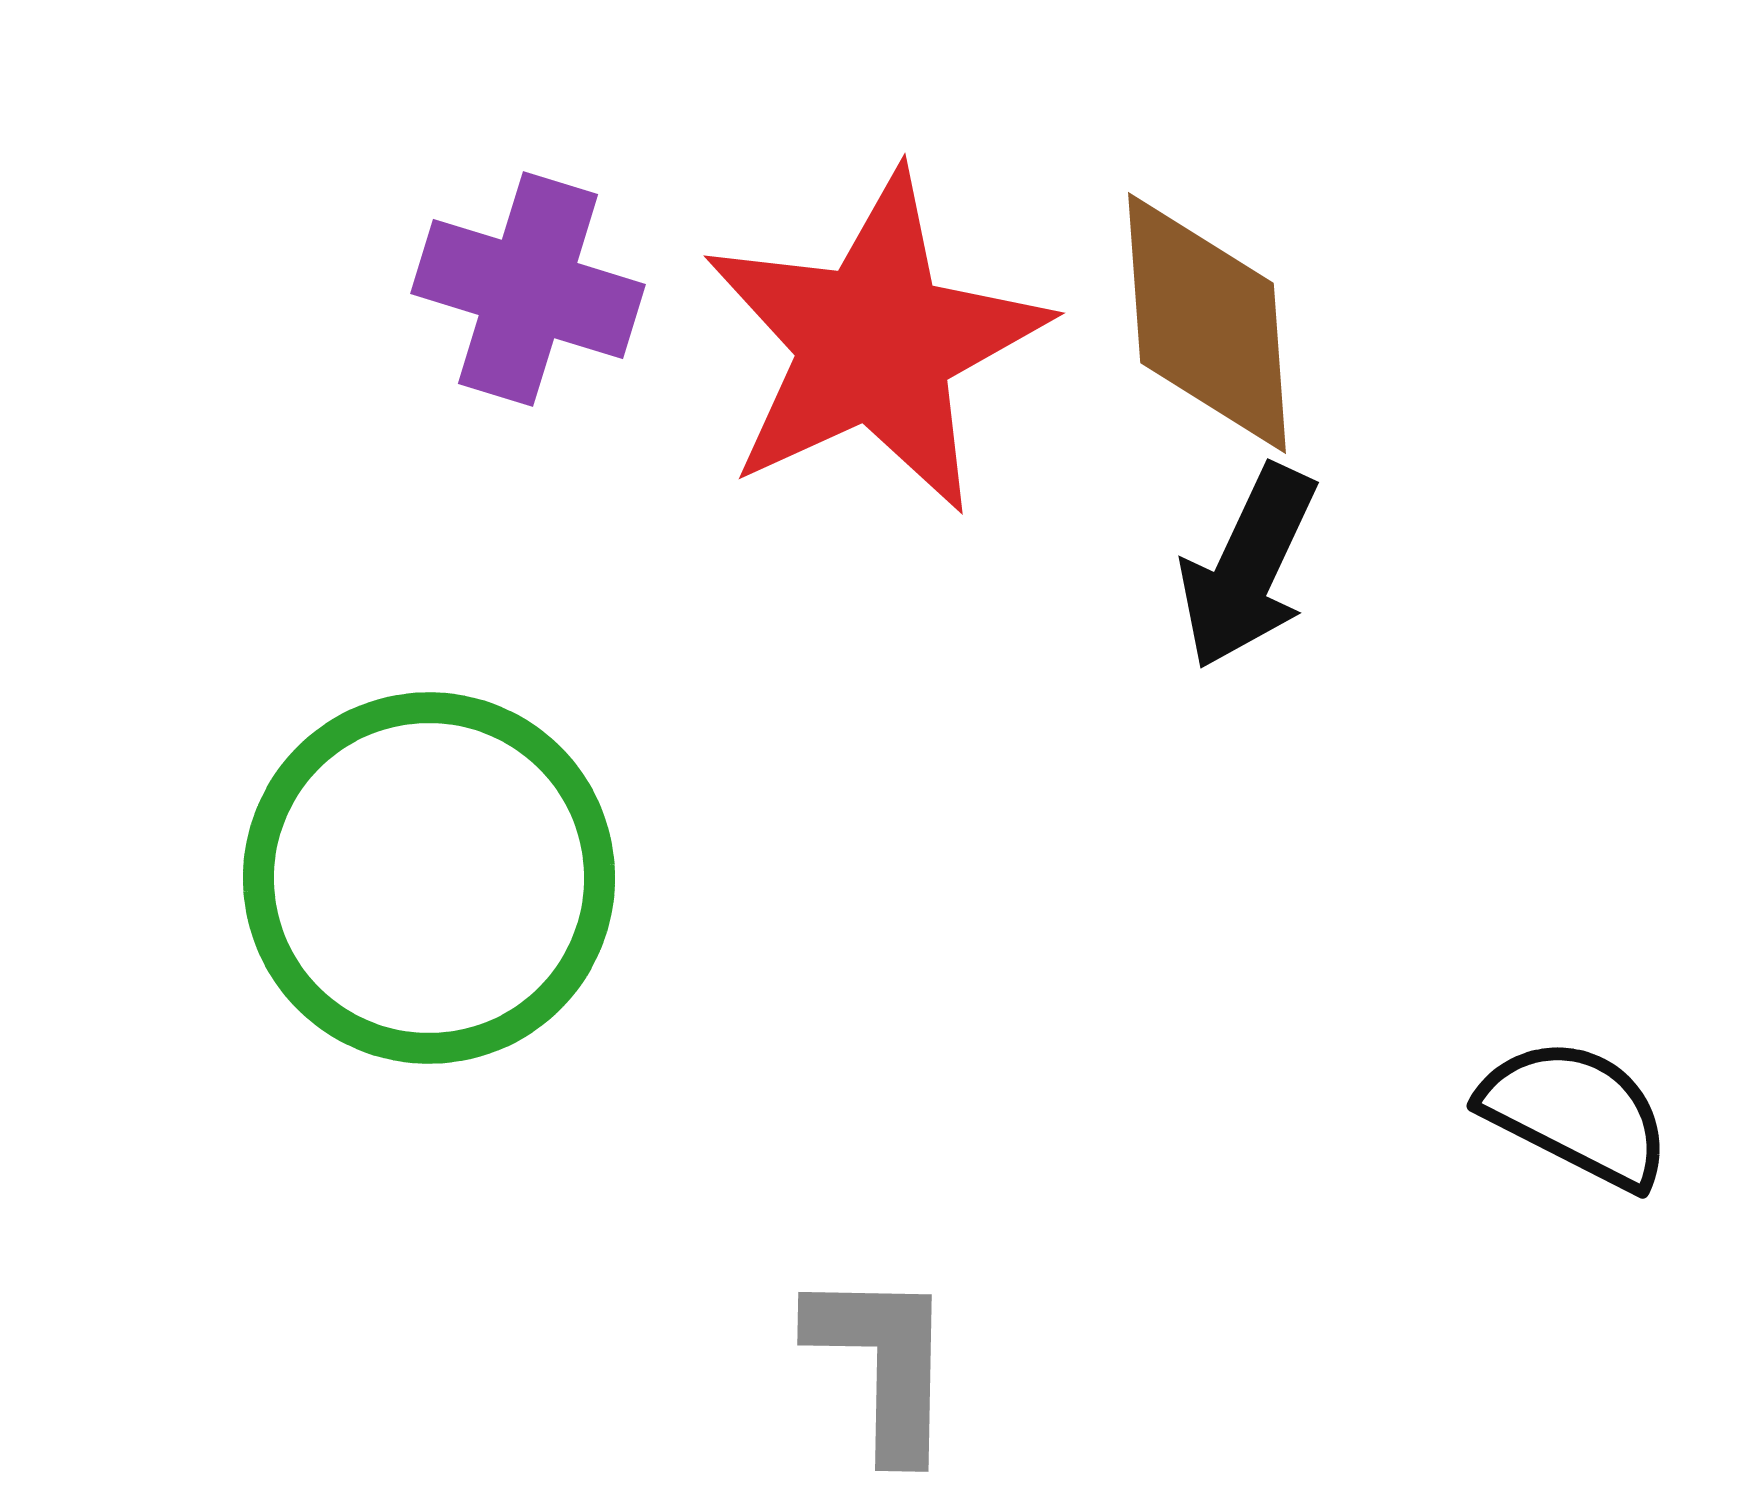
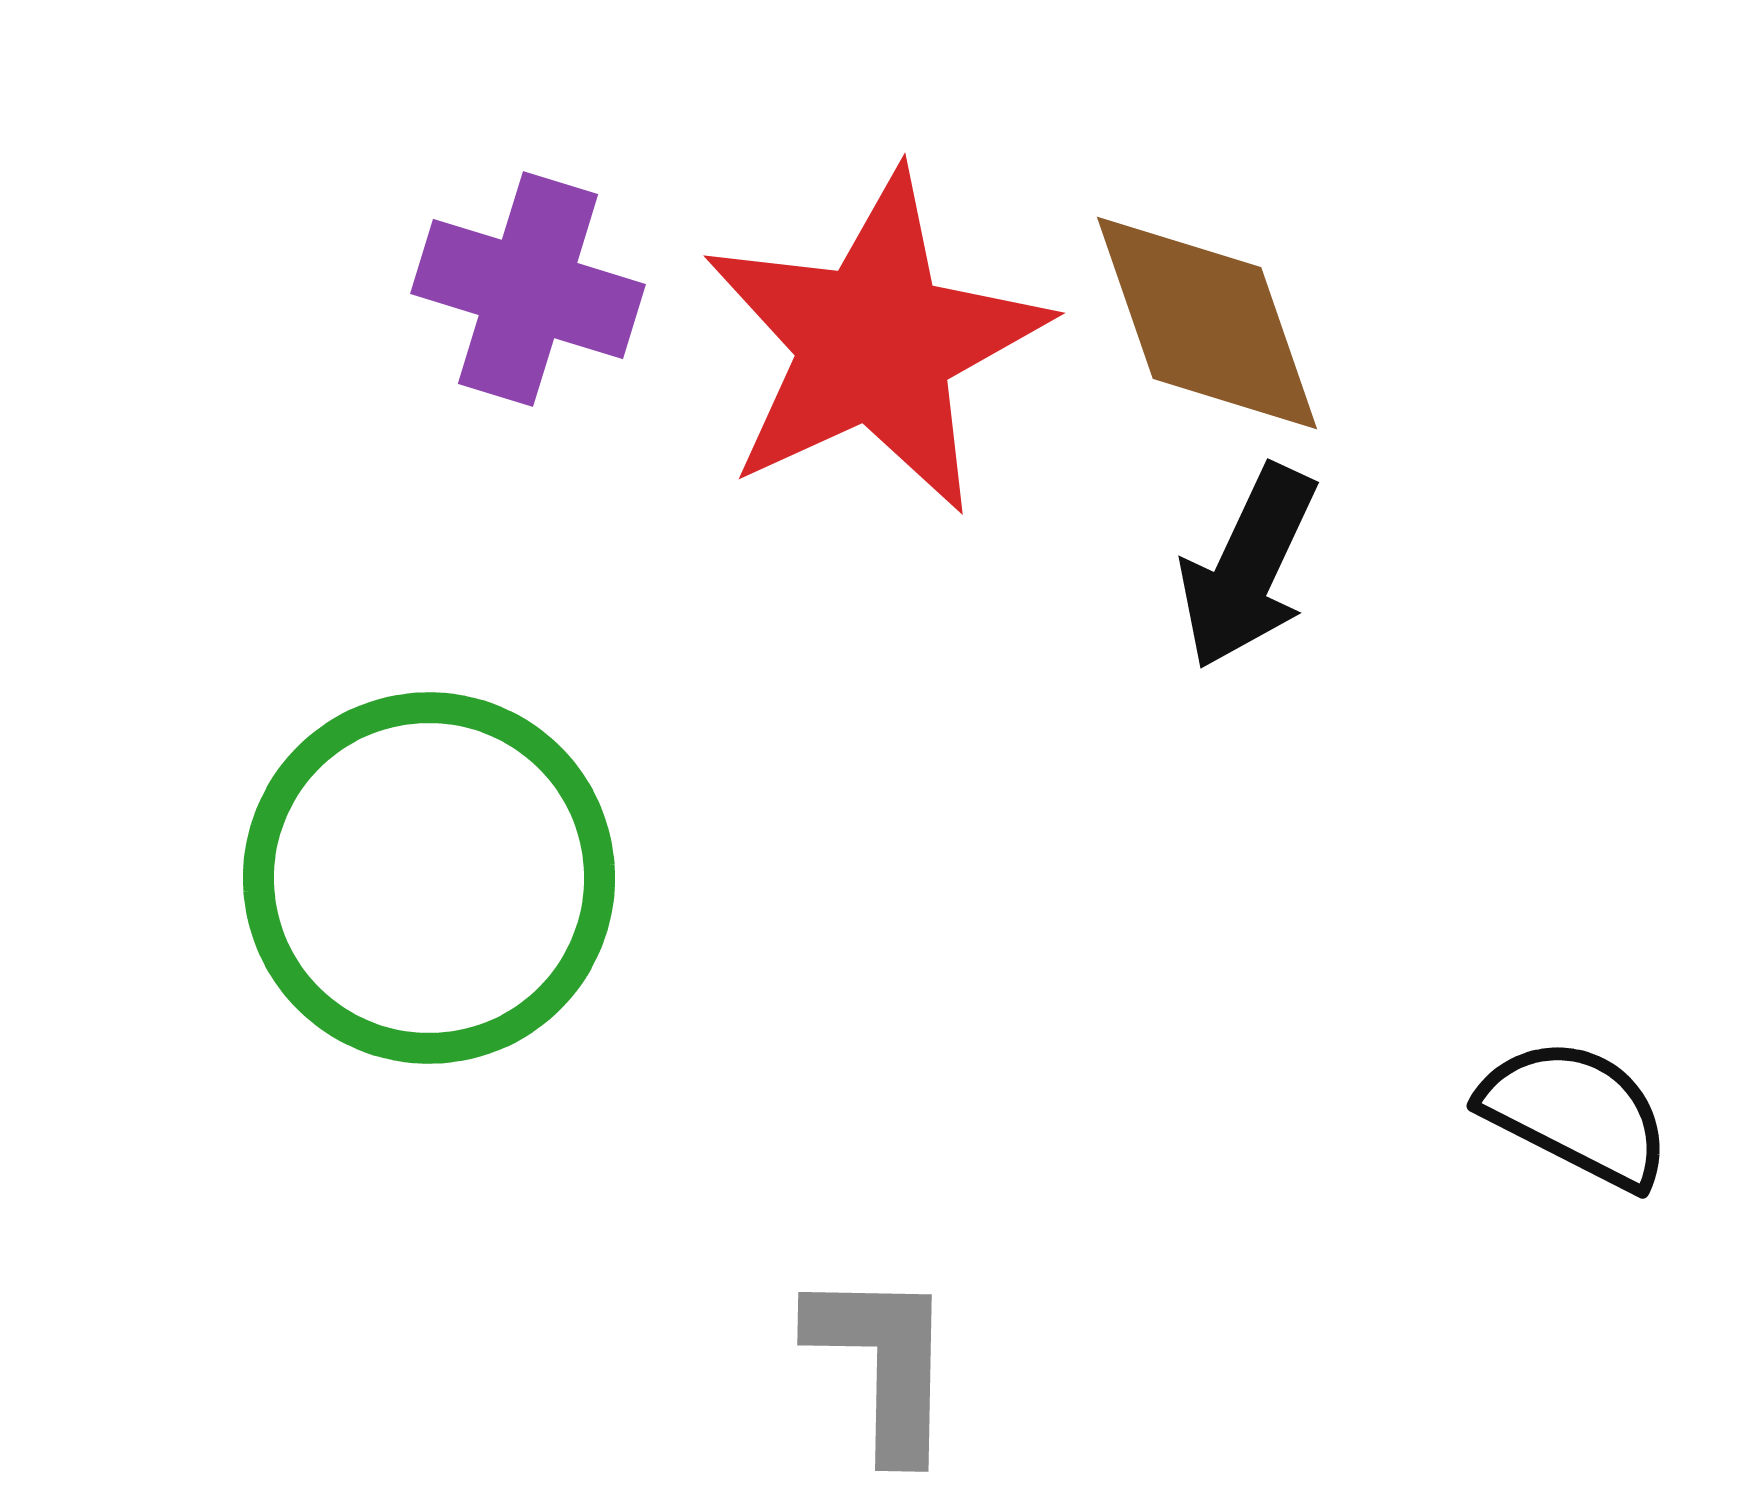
brown diamond: rotated 15 degrees counterclockwise
